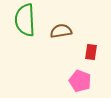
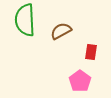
brown semicircle: rotated 20 degrees counterclockwise
pink pentagon: rotated 15 degrees clockwise
